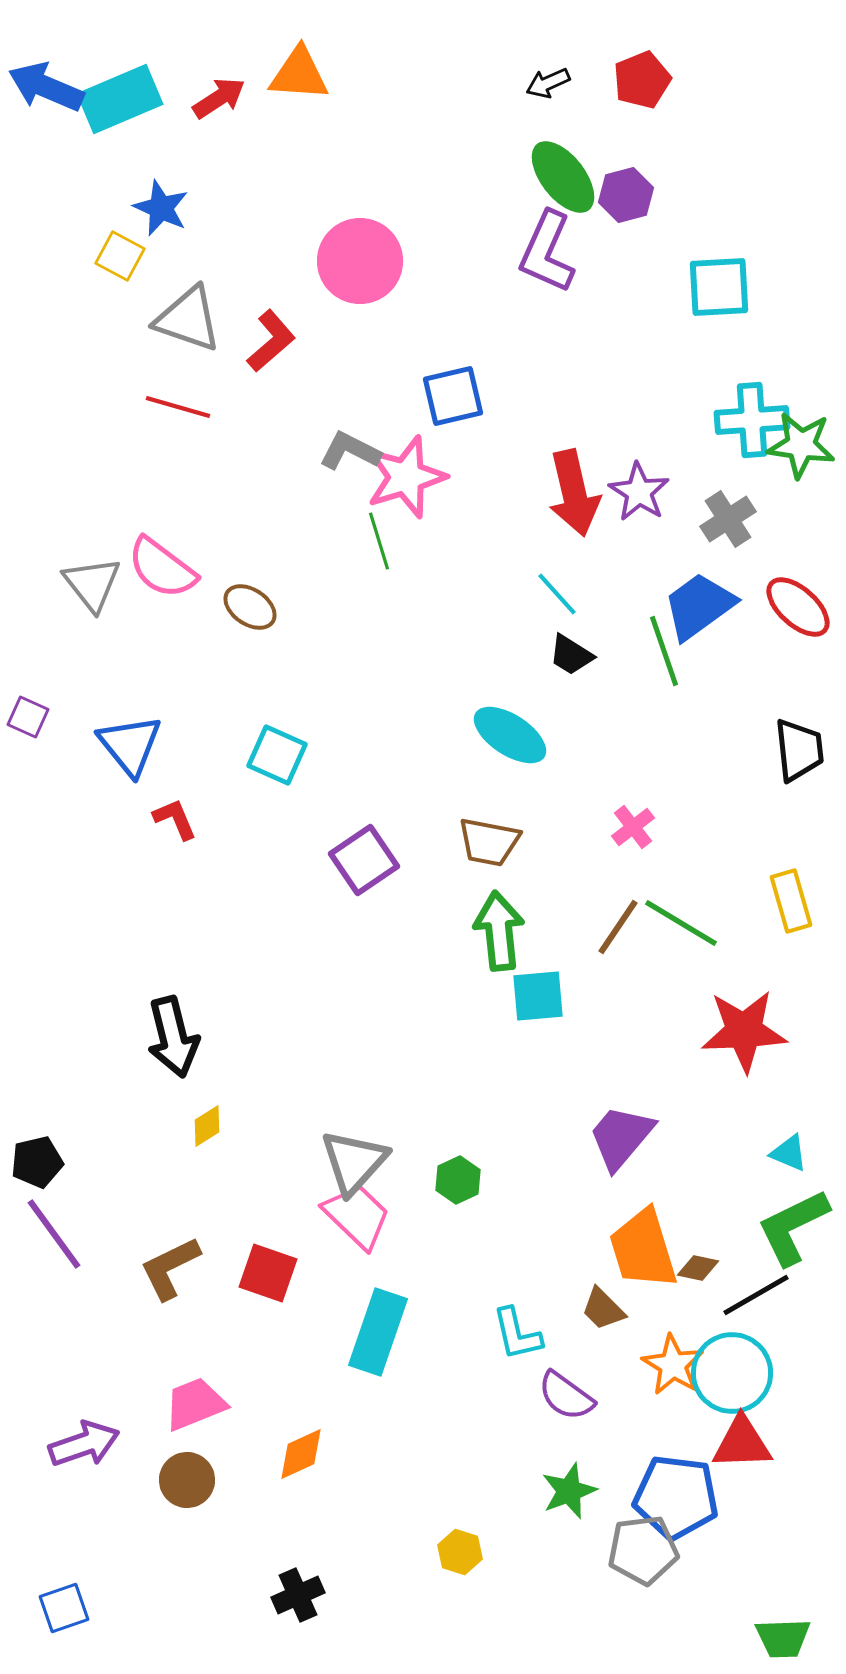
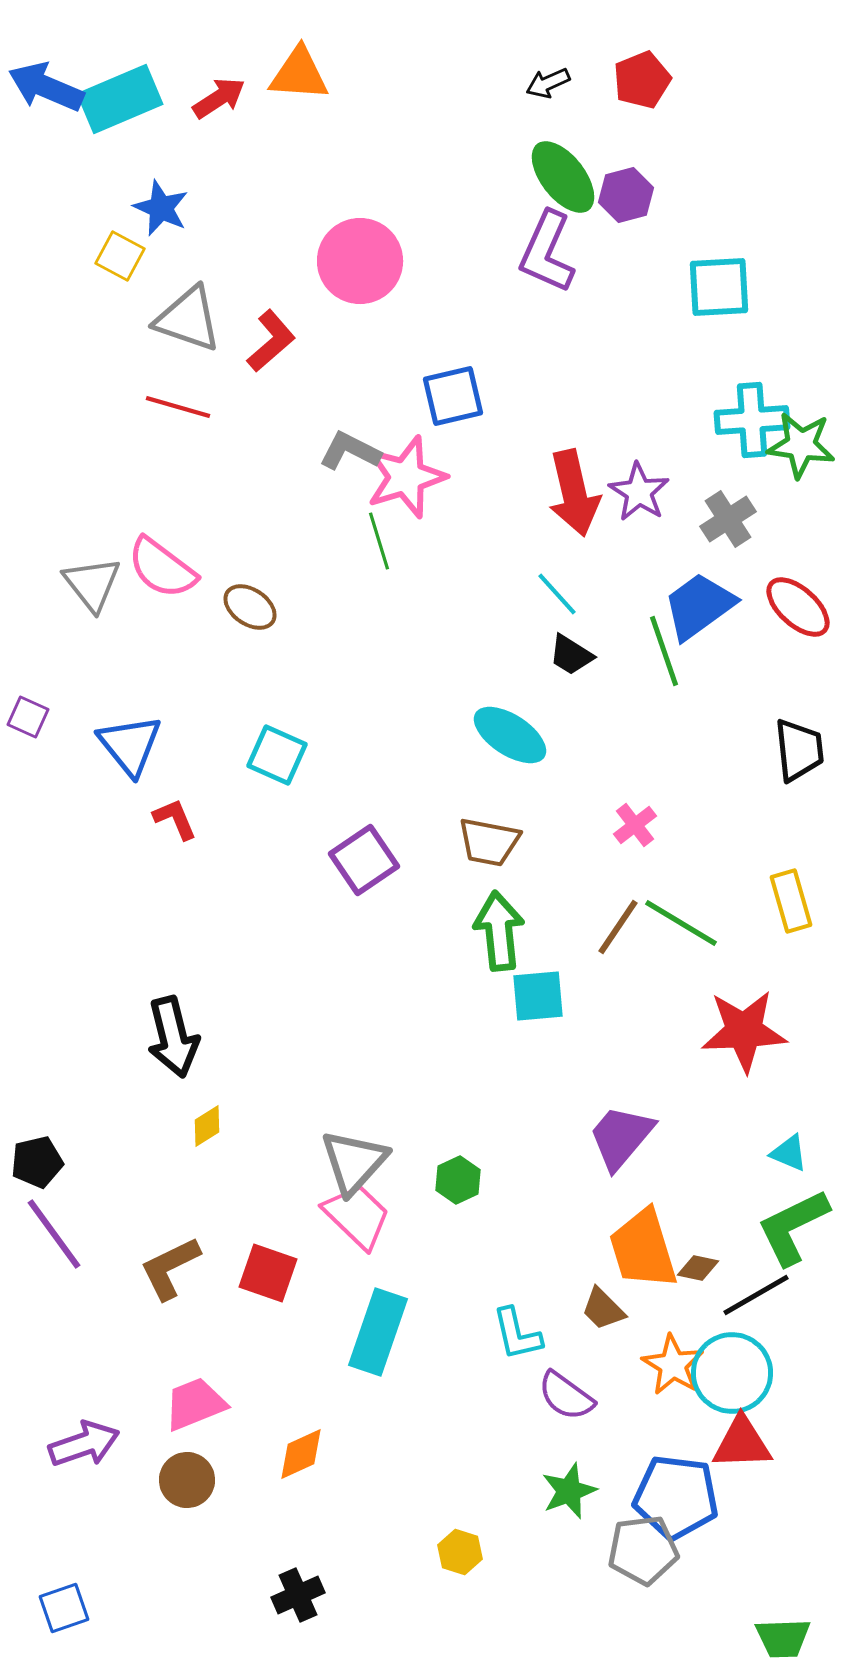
pink cross at (633, 827): moved 2 px right, 2 px up
